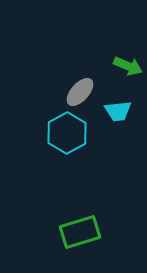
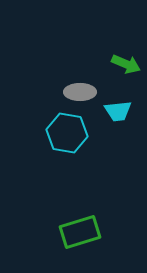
green arrow: moved 2 px left, 2 px up
gray ellipse: rotated 48 degrees clockwise
cyan hexagon: rotated 21 degrees counterclockwise
